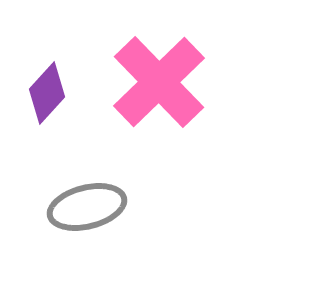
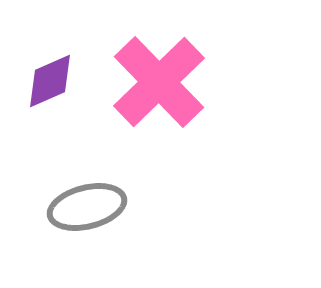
purple diamond: moved 3 px right, 12 px up; rotated 24 degrees clockwise
